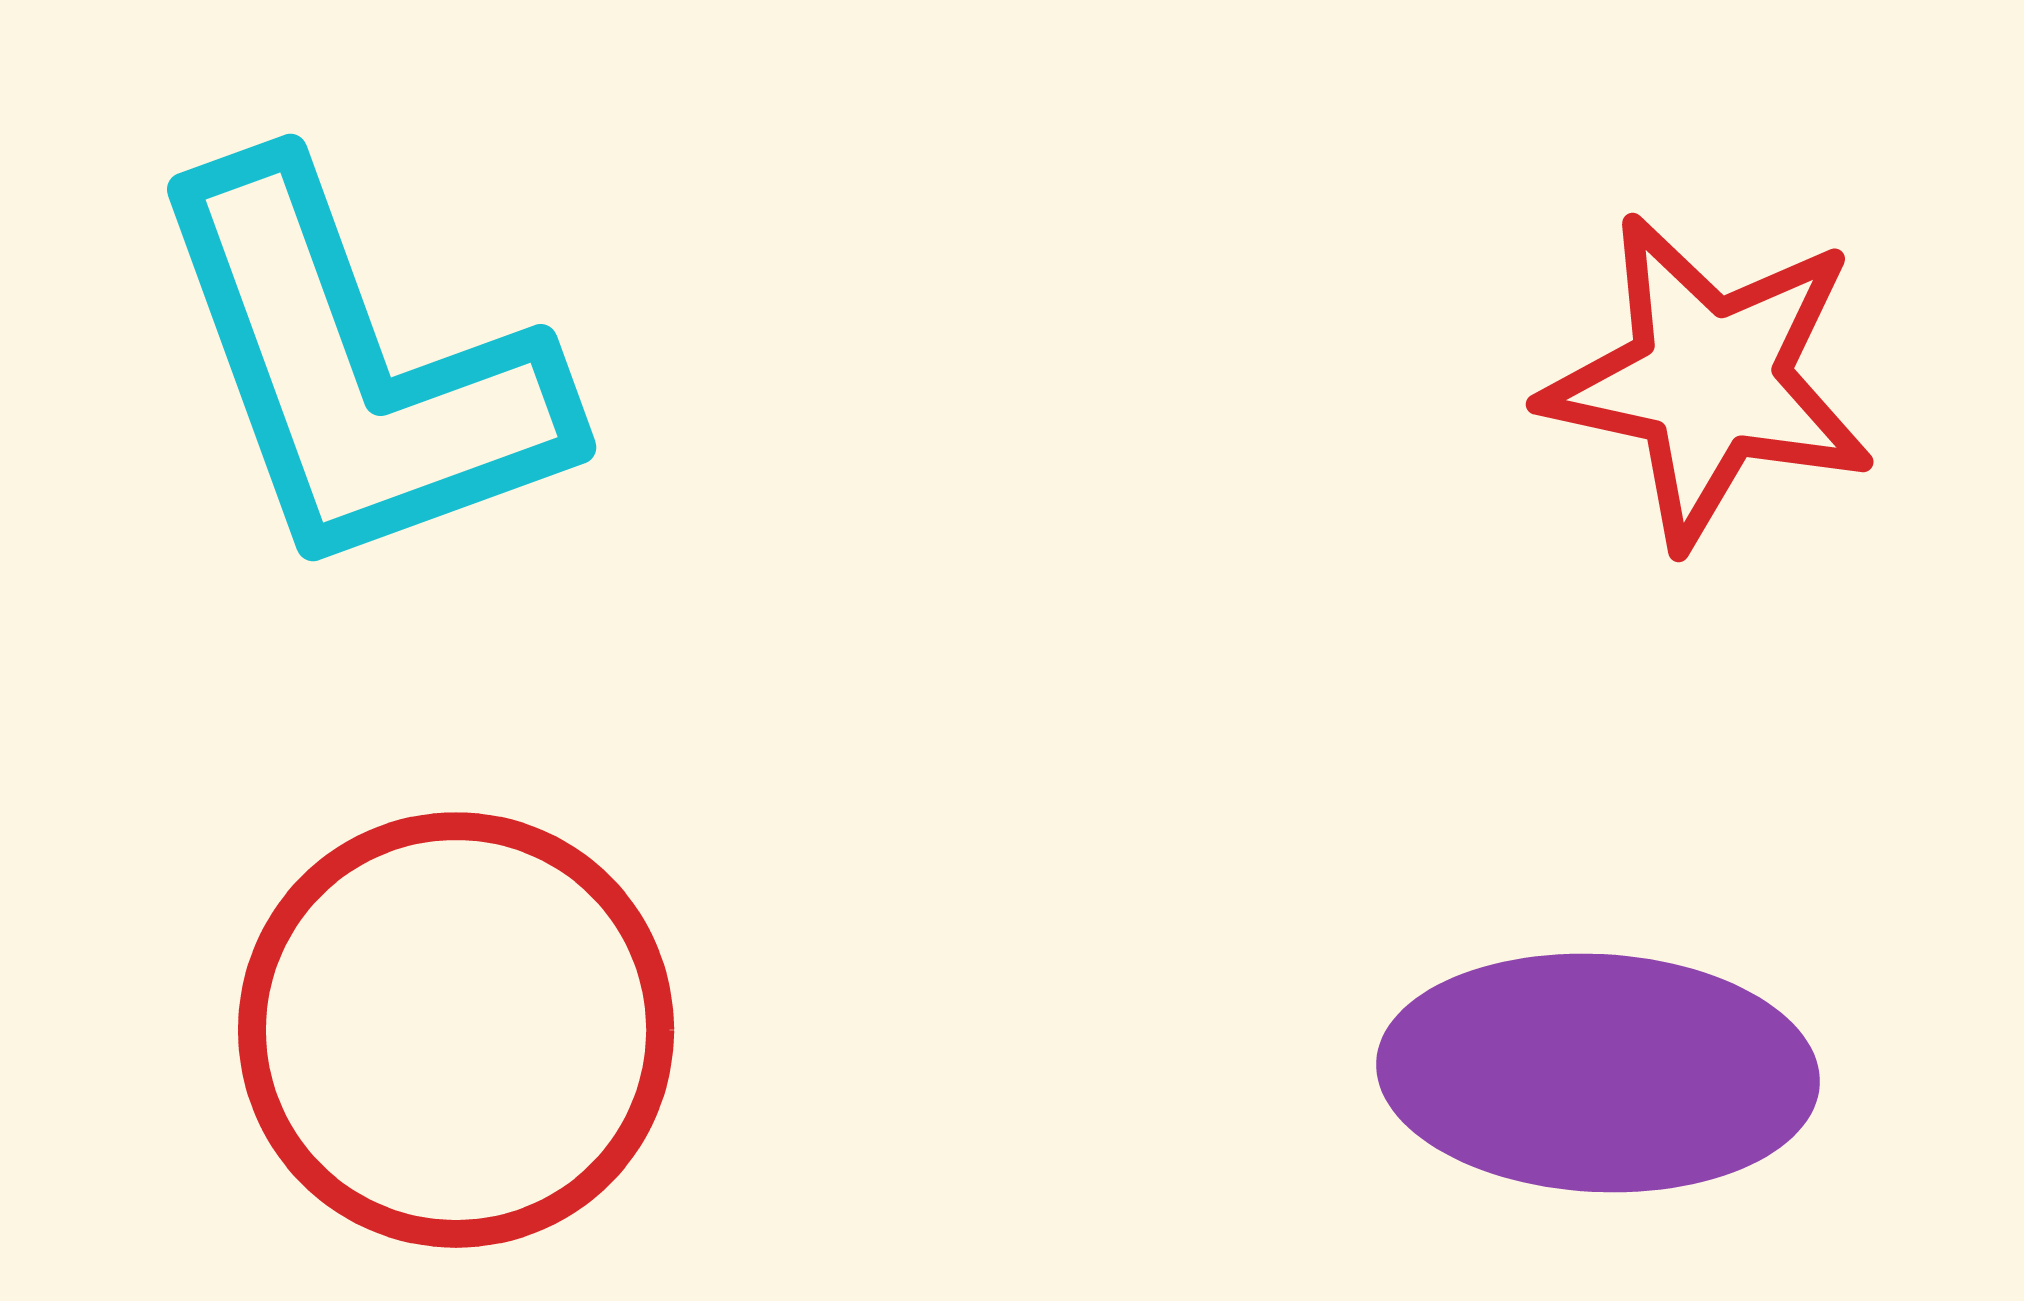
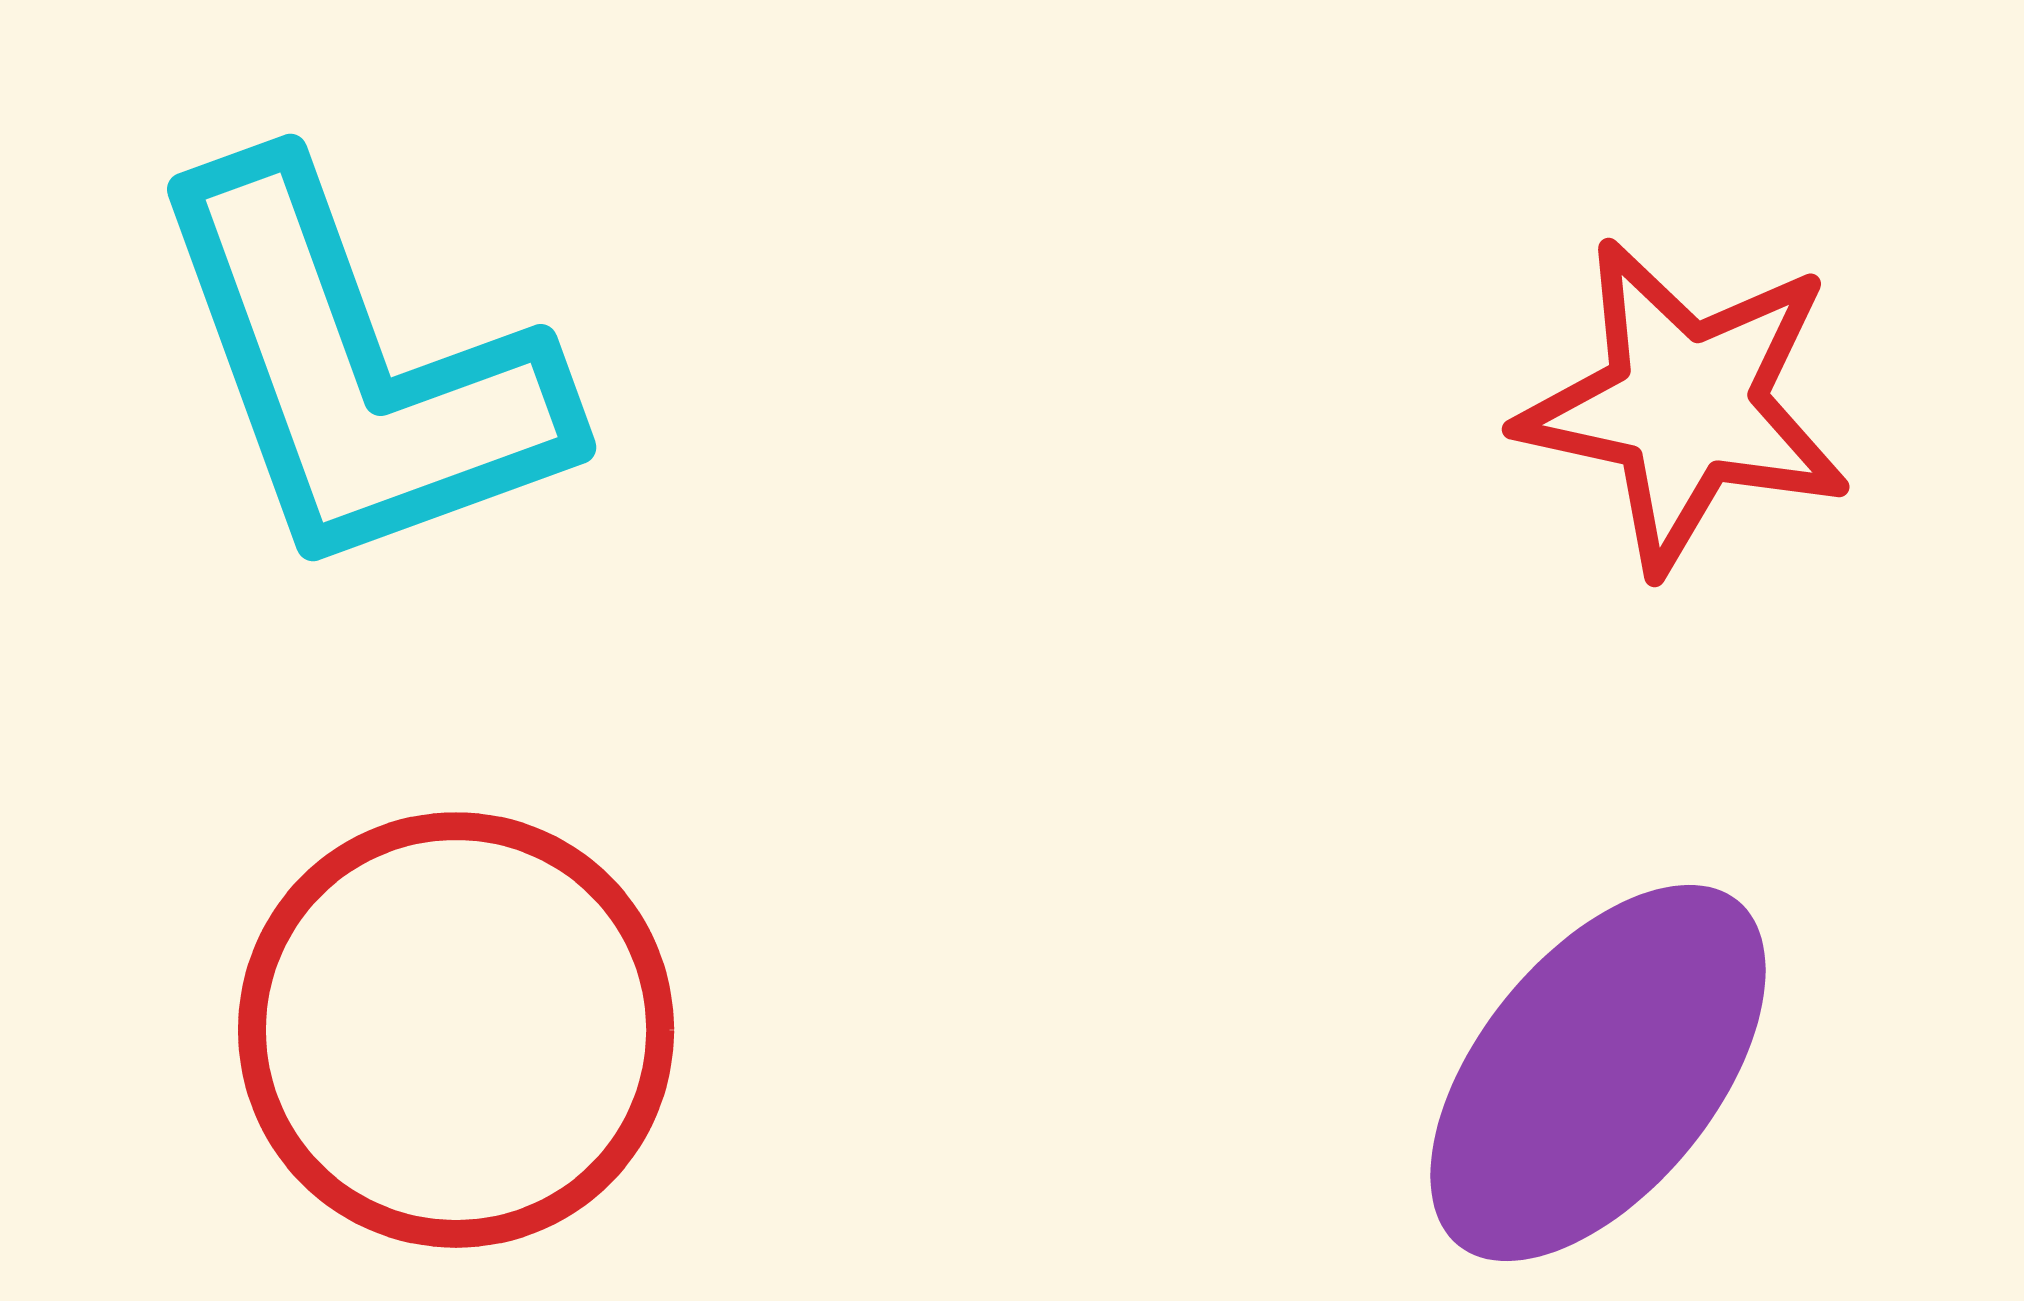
red star: moved 24 px left, 25 px down
purple ellipse: rotated 54 degrees counterclockwise
